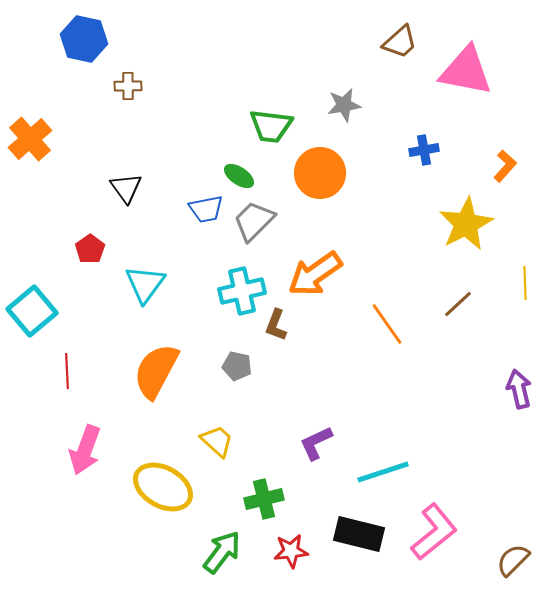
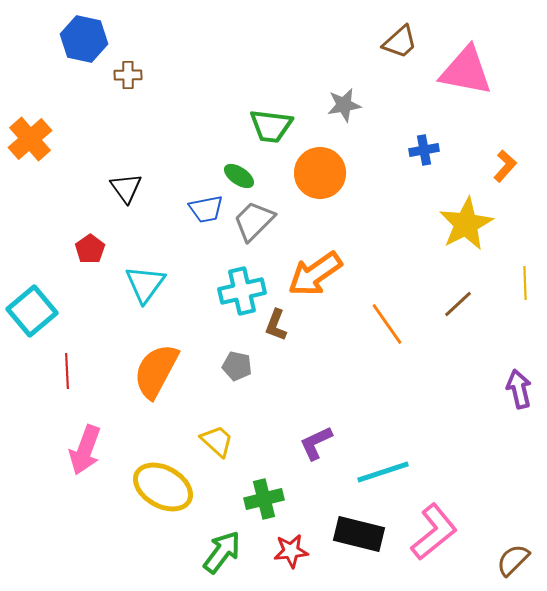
brown cross: moved 11 px up
